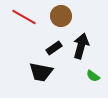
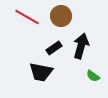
red line: moved 3 px right
